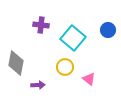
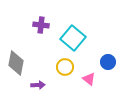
blue circle: moved 32 px down
